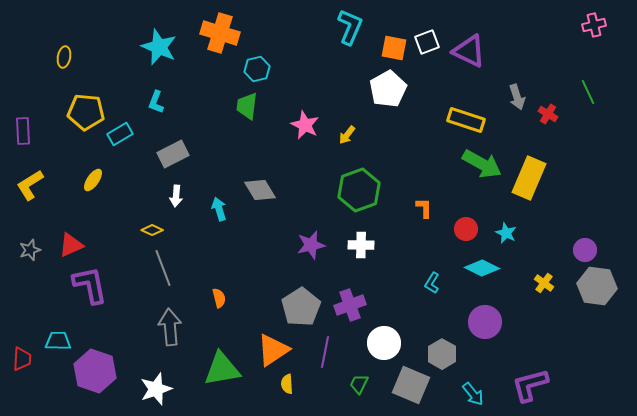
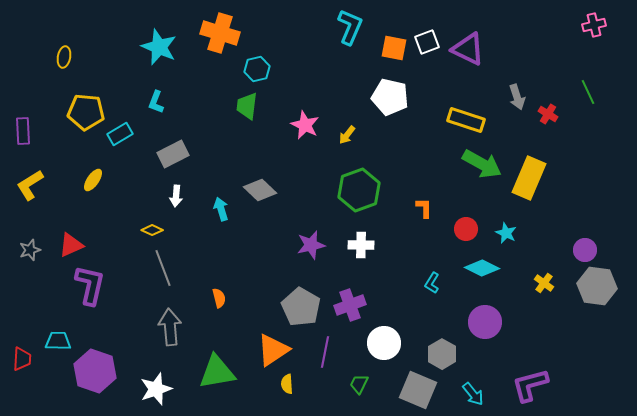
purple triangle at (469, 51): moved 1 px left, 2 px up
white pentagon at (388, 89): moved 2 px right, 8 px down; rotated 30 degrees counterclockwise
gray diamond at (260, 190): rotated 16 degrees counterclockwise
cyan arrow at (219, 209): moved 2 px right
purple L-shape at (90, 285): rotated 24 degrees clockwise
gray pentagon at (301, 307): rotated 9 degrees counterclockwise
green triangle at (222, 369): moved 5 px left, 3 px down
gray square at (411, 385): moved 7 px right, 5 px down
